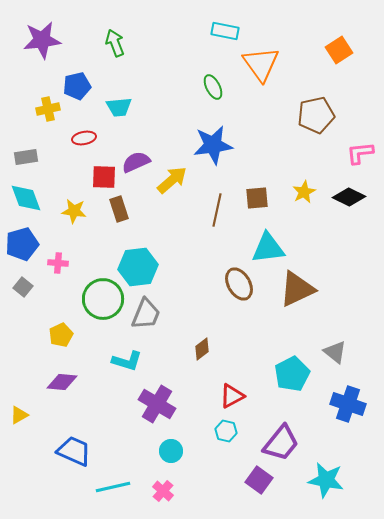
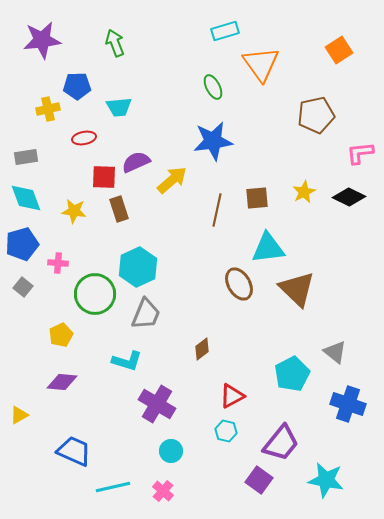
cyan rectangle at (225, 31): rotated 28 degrees counterclockwise
blue pentagon at (77, 86): rotated 12 degrees clockwise
blue star at (213, 145): moved 4 px up
cyan hexagon at (138, 267): rotated 18 degrees counterclockwise
brown triangle at (297, 289): rotated 51 degrees counterclockwise
green circle at (103, 299): moved 8 px left, 5 px up
